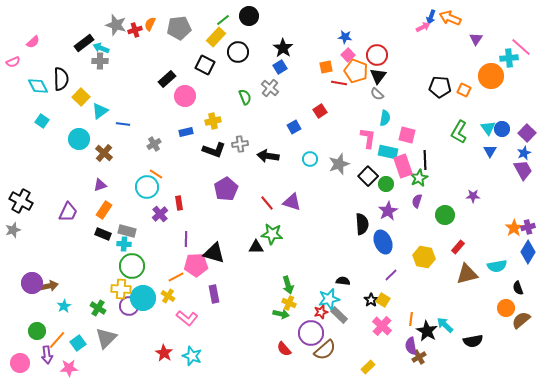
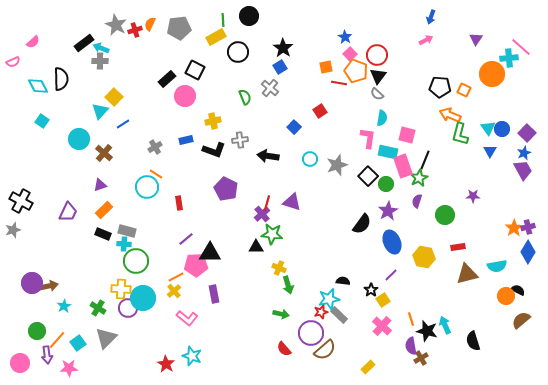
orange arrow at (450, 18): moved 97 px down
green line at (223, 20): rotated 56 degrees counterclockwise
gray star at (116, 25): rotated 10 degrees clockwise
pink arrow at (423, 27): moved 3 px right, 13 px down
yellow rectangle at (216, 37): rotated 18 degrees clockwise
blue star at (345, 37): rotated 24 degrees clockwise
pink square at (348, 55): moved 2 px right, 1 px up
black square at (205, 65): moved 10 px left, 5 px down
orange circle at (491, 76): moved 1 px right, 2 px up
yellow square at (81, 97): moved 33 px right
cyan triangle at (100, 111): rotated 12 degrees counterclockwise
cyan semicircle at (385, 118): moved 3 px left
blue line at (123, 124): rotated 40 degrees counterclockwise
blue square at (294, 127): rotated 16 degrees counterclockwise
blue rectangle at (186, 132): moved 8 px down
green L-shape at (459, 132): moved 1 px right, 2 px down; rotated 15 degrees counterclockwise
gray cross at (154, 144): moved 1 px right, 3 px down
gray cross at (240, 144): moved 4 px up
black line at (425, 160): rotated 24 degrees clockwise
gray star at (339, 164): moved 2 px left, 1 px down
purple pentagon at (226, 189): rotated 15 degrees counterclockwise
red line at (267, 203): rotated 56 degrees clockwise
orange rectangle at (104, 210): rotated 12 degrees clockwise
purple cross at (160, 214): moved 102 px right
black semicircle at (362, 224): rotated 40 degrees clockwise
purple line at (186, 239): rotated 49 degrees clockwise
blue ellipse at (383, 242): moved 9 px right
red rectangle at (458, 247): rotated 40 degrees clockwise
black triangle at (214, 253): moved 4 px left; rotated 15 degrees counterclockwise
green circle at (132, 266): moved 4 px right, 5 px up
black semicircle at (518, 288): moved 2 px down; rotated 136 degrees clockwise
yellow cross at (168, 296): moved 6 px right, 5 px up; rotated 16 degrees clockwise
black star at (371, 300): moved 10 px up
yellow square at (383, 300): rotated 24 degrees clockwise
yellow cross at (289, 303): moved 10 px left, 35 px up
purple circle at (129, 306): moved 1 px left, 2 px down
orange circle at (506, 308): moved 12 px up
orange line at (411, 319): rotated 24 degrees counterclockwise
cyan arrow at (445, 325): rotated 24 degrees clockwise
black star at (427, 331): rotated 15 degrees counterclockwise
black semicircle at (473, 341): rotated 84 degrees clockwise
red star at (164, 353): moved 2 px right, 11 px down
brown cross at (419, 357): moved 2 px right, 1 px down
